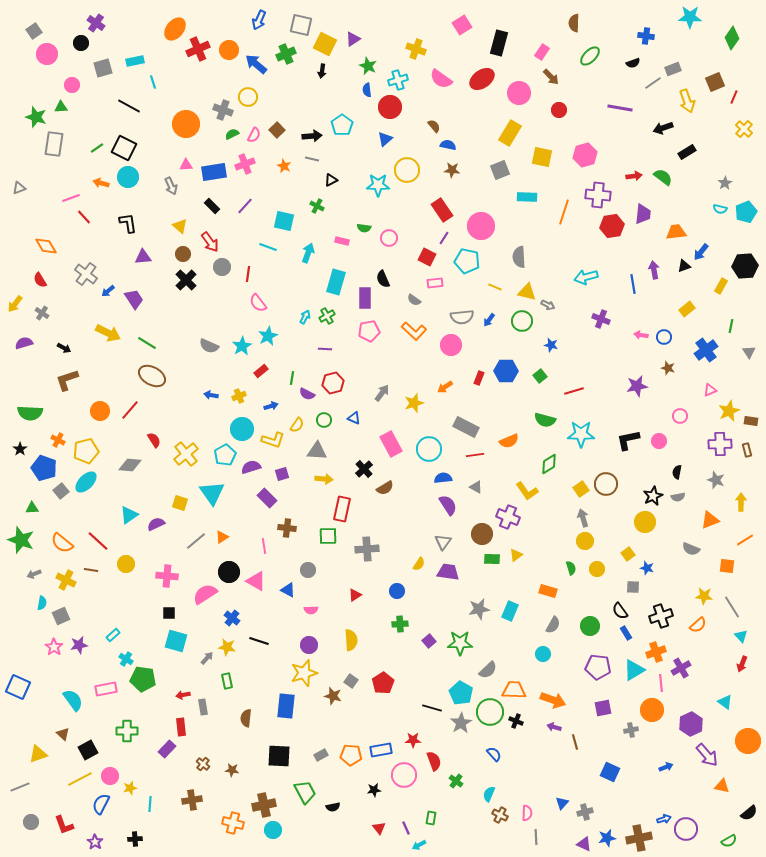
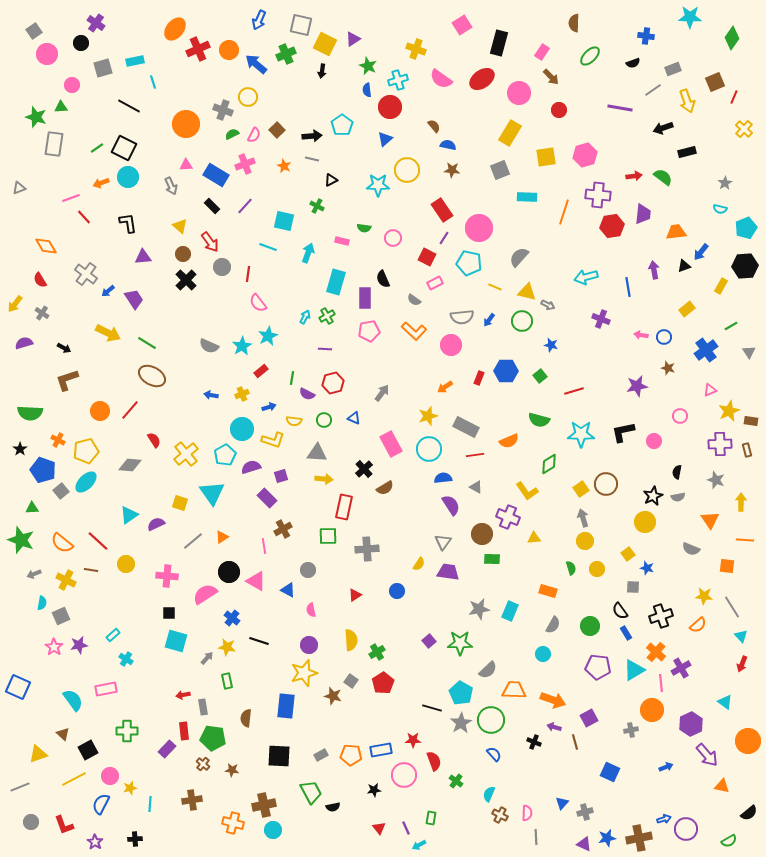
gray line at (653, 83): moved 7 px down
black rectangle at (687, 152): rotated 18 degrees clockwise
yellow square at (542, 157): moved 4 px right; rotated 20 degrees counterclockwise
blue rectangle at (214, 172): moved 2 px right, 3 px down; rotated 40 degrees clockwise
orange arrow at (101, 183): rotated 35 degrees counterclockwise
cyan pentagon at (746, 212): moved 16 px down
pink circle at (481, 226): moved 2 px left, 2 px down
pink circle at (389, 238): moved 4 px right
gray semicircle at (519, 257): rotated 45 degrees clockwise
cyan pentagon at (467, 261): moved 2 px right, 2 px down
pink rectangle at (435, 283): rotated 21 degrees counterclockwise
blue line at (633, 284): moved 5 px left, 3 px down
green line at (731, 326): rotated 48 degrees clockwise
yellow cross at (239, 396): moved 3 px right, 2 px up
yellow star at (414, 403): moved 14 px right, 13 px down
blue arrow at (271, 406): moved 2 px left, 1 px down
green semicircle at (545, 420): moved 6 px left
yellow semicircle at (297, 425): moved 3 px left, 4 px up; rotated 63 degrees clockwise
black L-shape at (628, 440): moved 5 px left, 8 px up
pink circle at (659, 441): moved 5 px left
gray triangle at (317, 451): moved 2 px down
blue pentagon at (44, 468): moved 1 px left, 2 px down
purple square at (282, 474): moved 1 px left, 2 px down
purple semicircle at (448, 505): moved 3 px right
red rectangle at (342, 509): moved 2 px right, 2 px up
orange triangle at (710, 520): rotated 42 degrees counterclockwise
brown cross at (287, 528): moved 4 px left, 1 px down; rotated 36 degrees counterclockwise
orange line at (745, 540): rotated 36 degrees clockwise
gray line at (196, 541): moved 3 px left
yellow triangle at (516, 555): moved 18 px right, 17 px up; rotated 32 degrees clockwise
pink semicircle at (311, 610): rotated 80 degrees clockwise
green cross at (400, 624): moved 23 px left, 28 px down; rotated 28 degrees counterclockwise
orange cross at (656, 652): rotated 30 degrees counterclockwise
green pentagon at (143, 679): moved 70 px right, 59 px down
purple square at (603, 708): moved 14 px left, 10 px down; rotated 18 degrees counterclockwise
green circle at (490, 712): moved 1 px right, 8 px down
black cross at (516, 721): moved 18 px right, 21 px down
red rectangle at (181, 727): moved 3 px right, 4 px down
yellow line at (80, 779): moved 6 px left
green trapezoid at (305, 792): moved 6 px right
